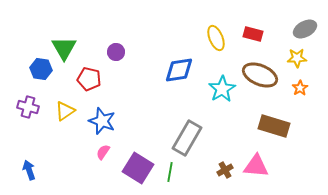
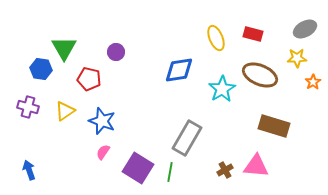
orange star: moved 13 px right, 6 px up
